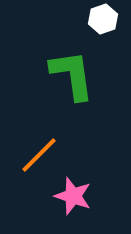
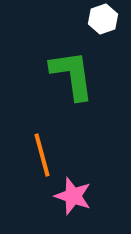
orange line: moved 3 px right; rotated 60 degrees counterclockwise
